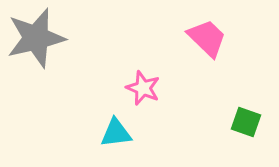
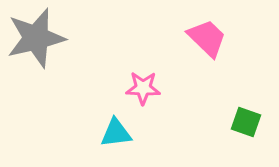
pink star: rotated 20 degrees counterclockwise
